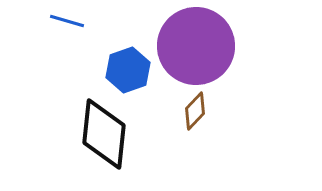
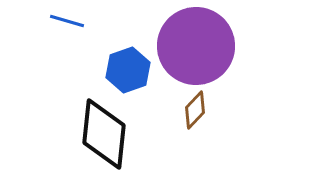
brown diamond: moved 1 px up
